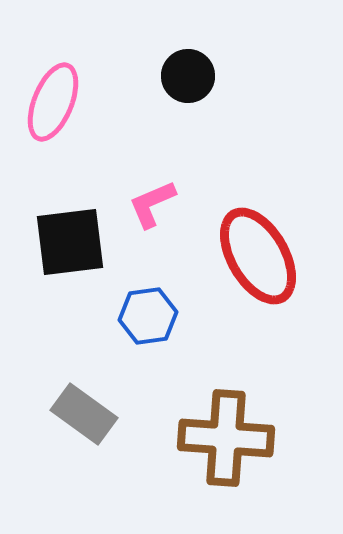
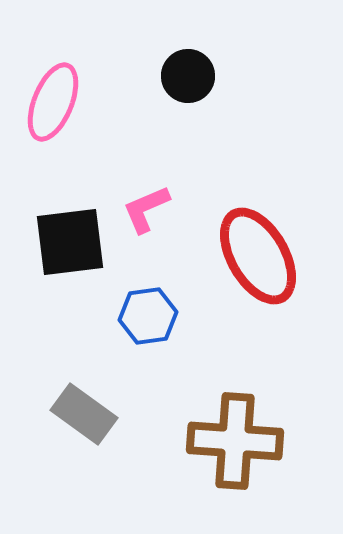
pink L-shape: moved 6 px left, 5 px down
brown cross: moved 9 px right, 3 px down
